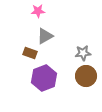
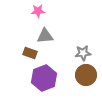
gray triangle: rotated 24 degrees clockwise
brown circle: moved 1 px up
